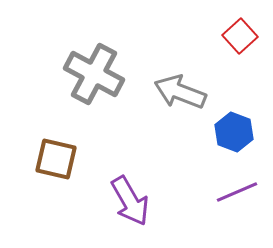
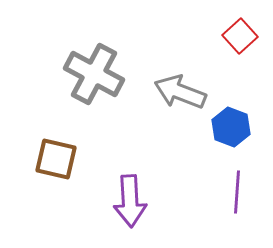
blue hexagon: moved 3 px left, 5 px up
purple line: rotated 63 degrees counterclockwise
purple arrow: rotated 27 degrees clockwise
